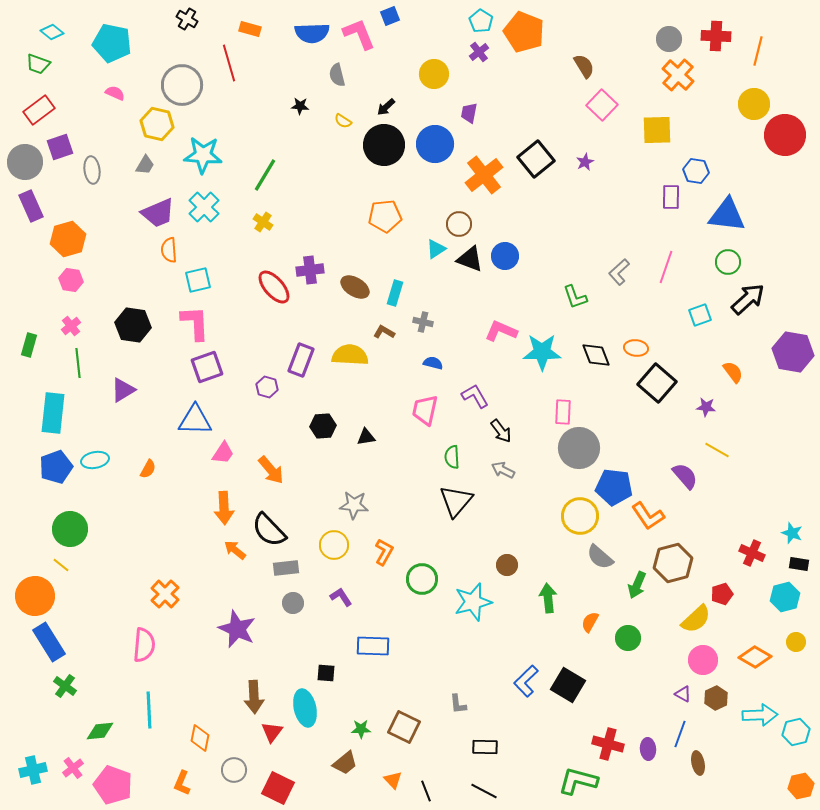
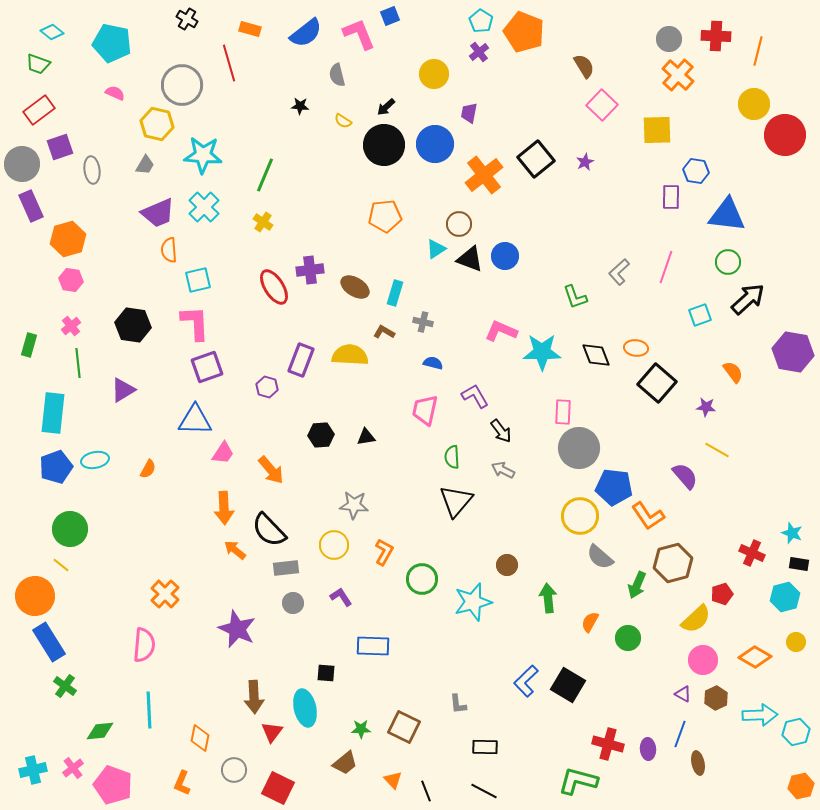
blue semicircle at (312, 33): moved 6 px left; rotated 36 degrees counterclockwise
gray circle at (25, 162): moved 3 px left, 2 px down
green line at (265, 175): rotated 8 degrees counterclockwise
red ellipse at (274, 287): rotated 9 degrees clockwise
black hexagon at (323, 426): moved 2 px left, 9 px down
